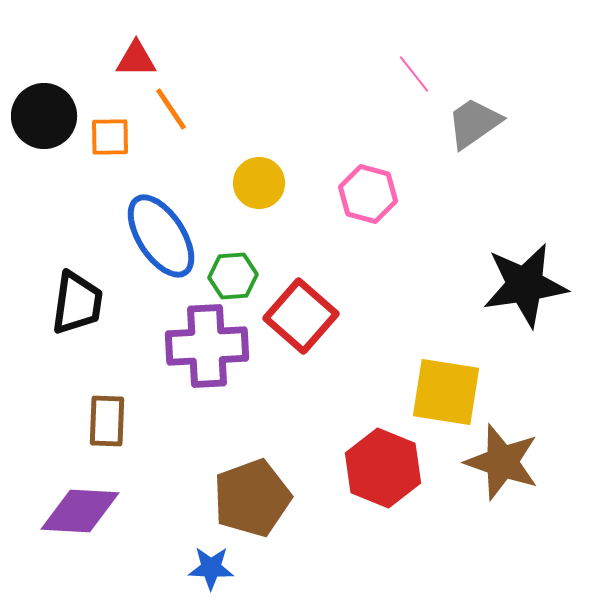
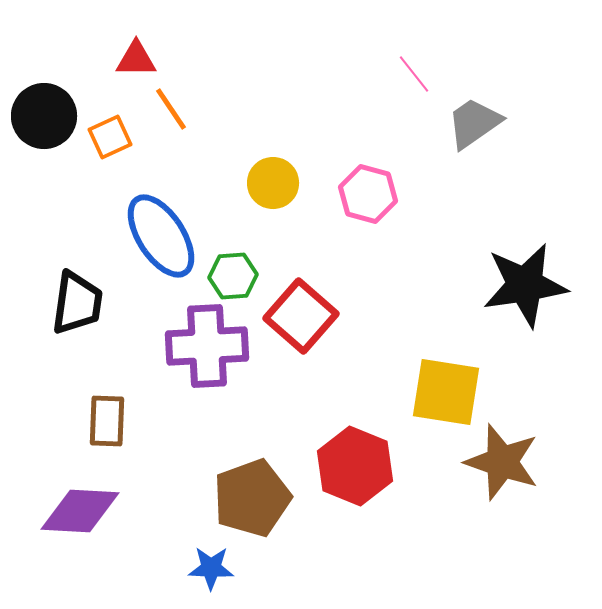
orange square: rotated 24 degrees counterclockwise
yellow circle: moved 14 px right
red hexagon: moved 28 px left, 2 px up
